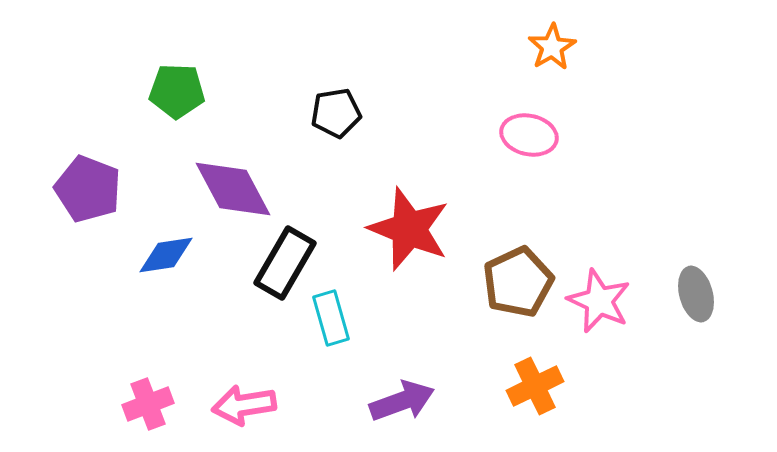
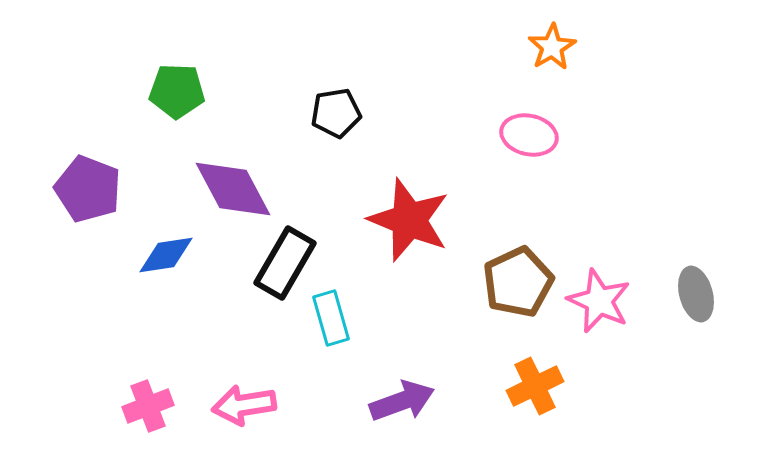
red star: moved 9 px up
pink cross: moved 2 px down
